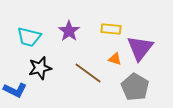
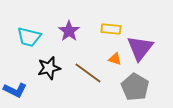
black star: moved 9 px right
